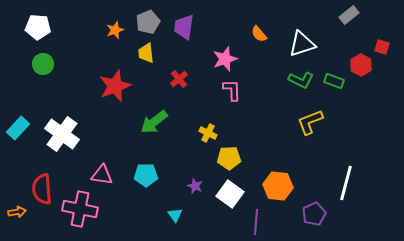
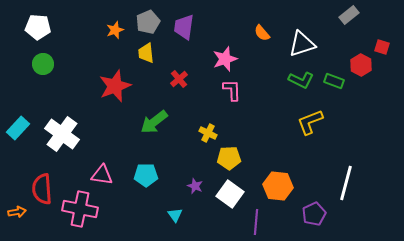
orange semicircle: moved 3 px right, 1 px up
